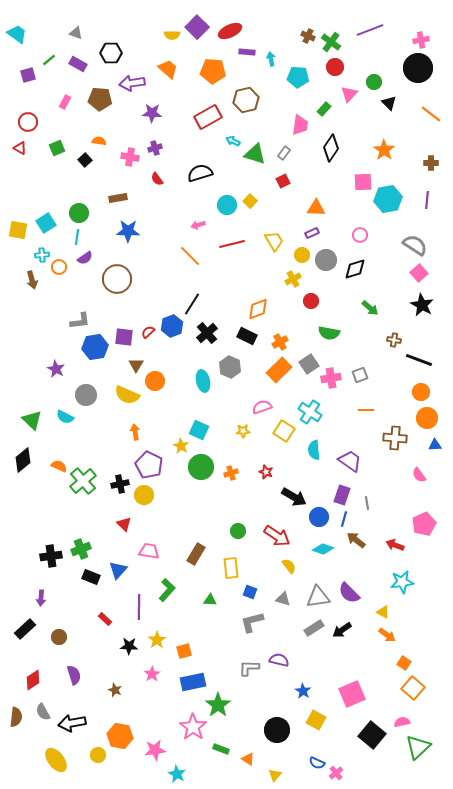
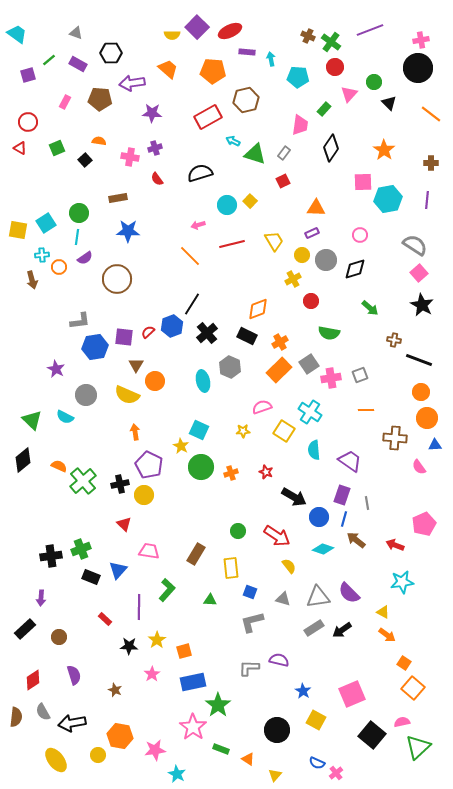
pink semicircle at (419, 475): moved 8 px up
